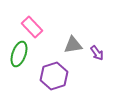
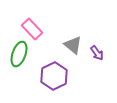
pink rectangle: moved 2 px down
gray triangle: rotated 48 degrees clockwise
purple hexagon: rotated 8 degrees counterclockwise
